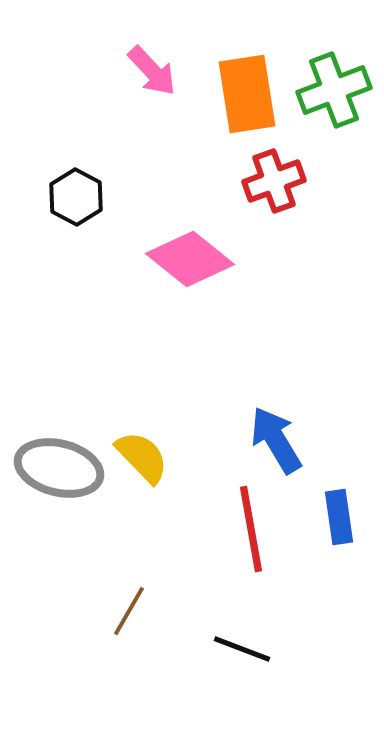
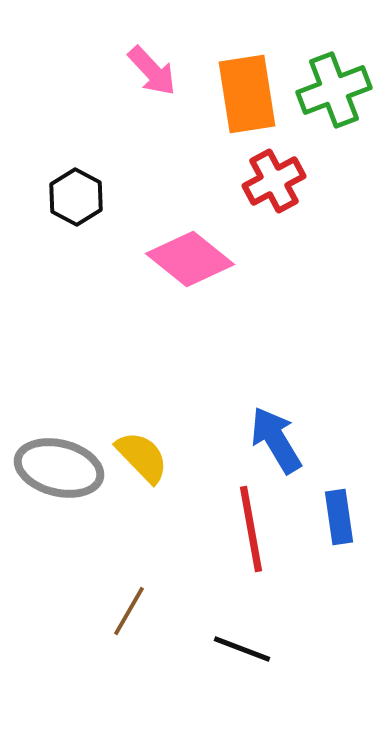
red cross: rotated 8 degrees counterclockwise
